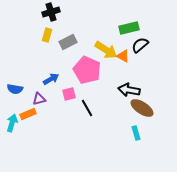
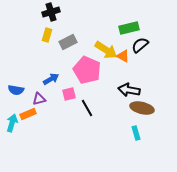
blue semicircle: moved 1 px right, 1 px down
brown ellipse: rotated 20 degrees counterclockwise
